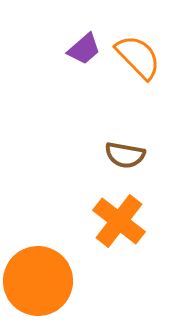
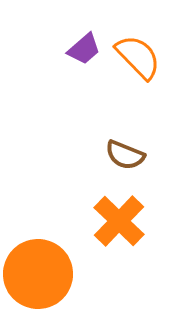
brown semicircle: rotated 12 degrees clockwise
orange cross: rotated 6 degrees clockwise
orange circle: moved 7 px up
